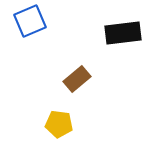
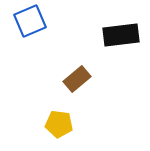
black rectangle: moved 2 px left, 2 px down
